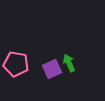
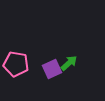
green arrow: rotated 72 degrees clockwise
